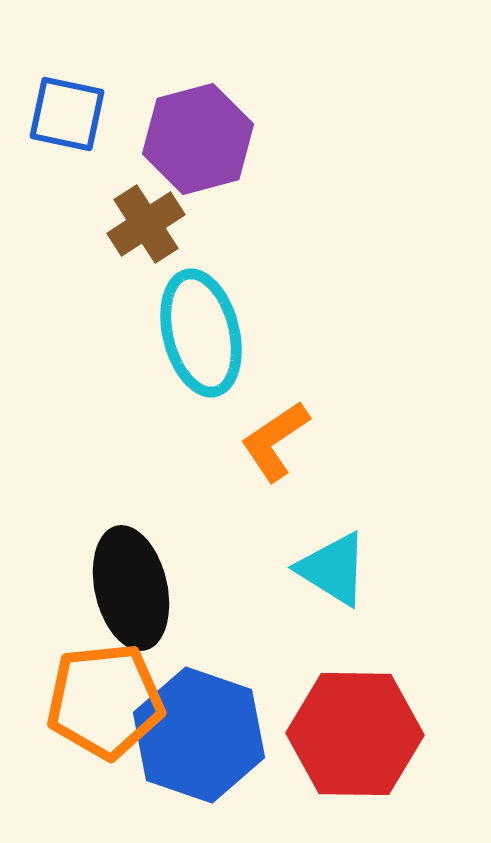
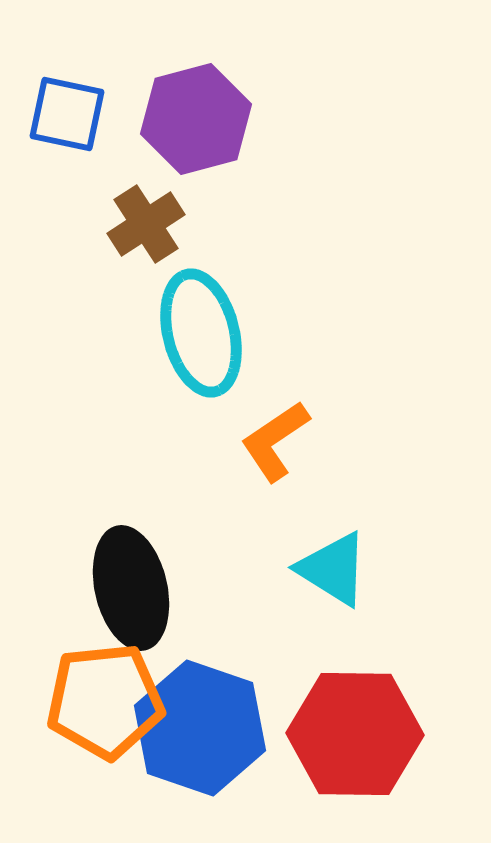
purple hexagon: moved 2 px left, 20 px up
blue hexagon: moved 1 px right, 7 px up
